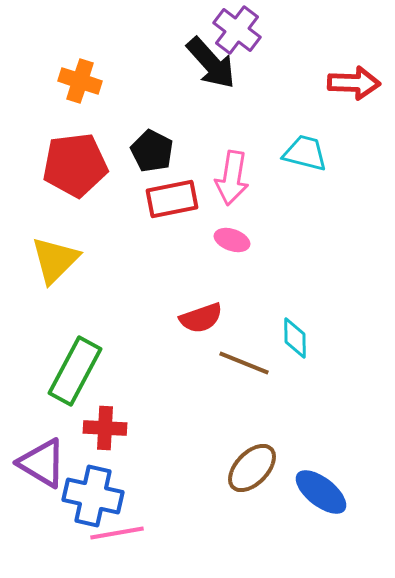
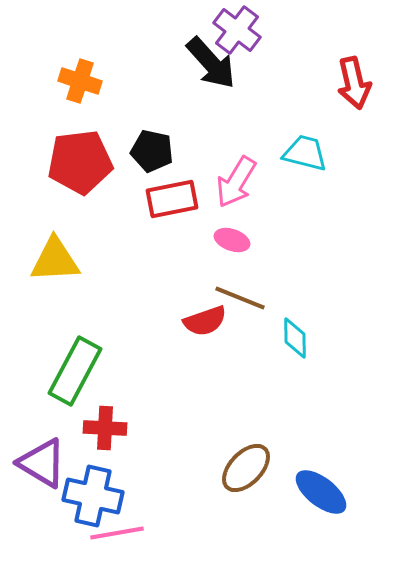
red arrow: rotated 75 degrees clockwise
black pentagon: rotated 15 degrees counterclockwise
red pentagon: moved 5 px right, 3 px up
pink arrow: moved 4 px right, 4 px down; rotated 22 degrees clockwise
yellow triangle: rotated 42 degrees clockwise
red semicircle: moved 4 px right, 3 px down
brown line: moved 4 px left, 65 px up
brown ellipse: moved 6 px left
